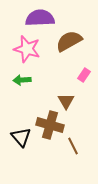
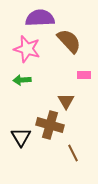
brown semicircle: rotated 76 degrees clockwise
pink rectangle: rotated 56 degrees clockwise
black triangle: rotated 10 degrees clockwise
brown line: moved 7 px down
